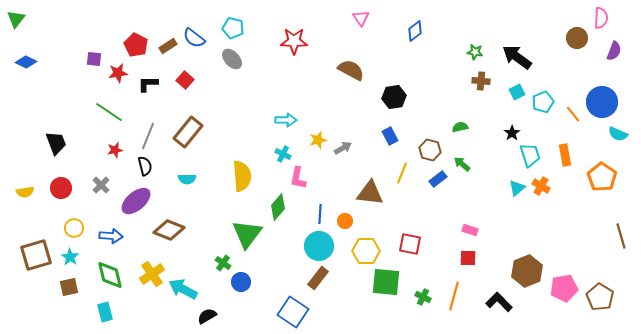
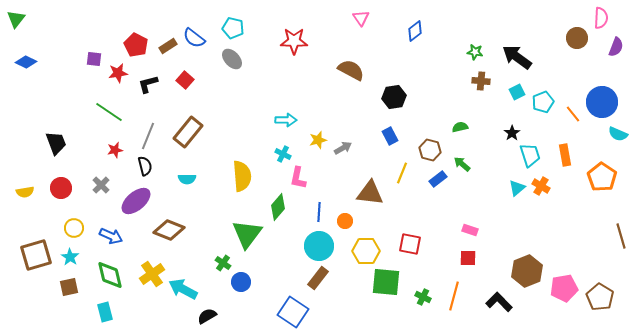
purple semicircle at (614, 51): moved 2 px right, 4 px up
black L-shape at (148, 84): rotated 15 degrees counterclockwise
blue line at (320, 214): moved 1 px left, 2 px up
blue arrow at (111, 236): rotated 20 degrees clockwise
